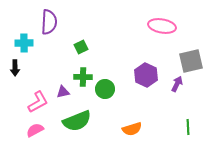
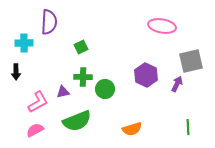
black arrow: moved 1 px right, 4 px down
